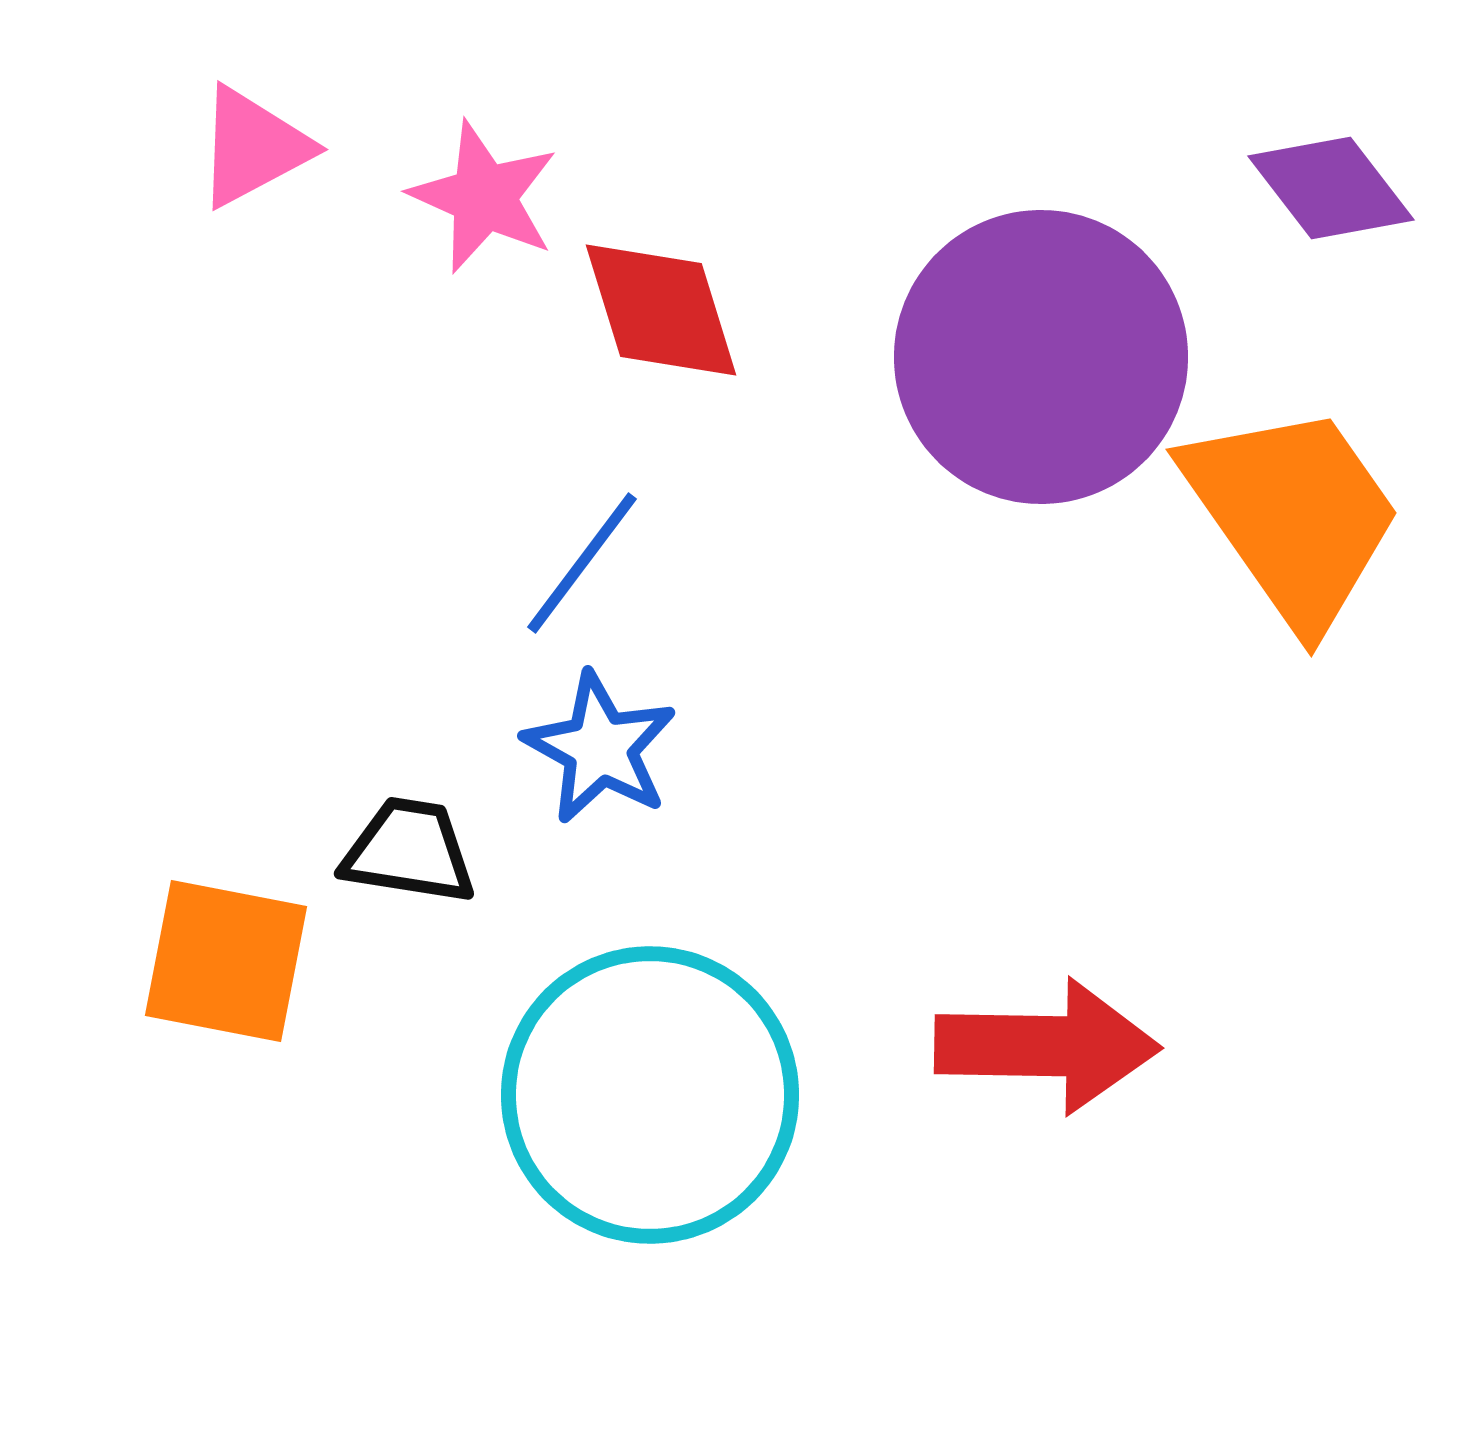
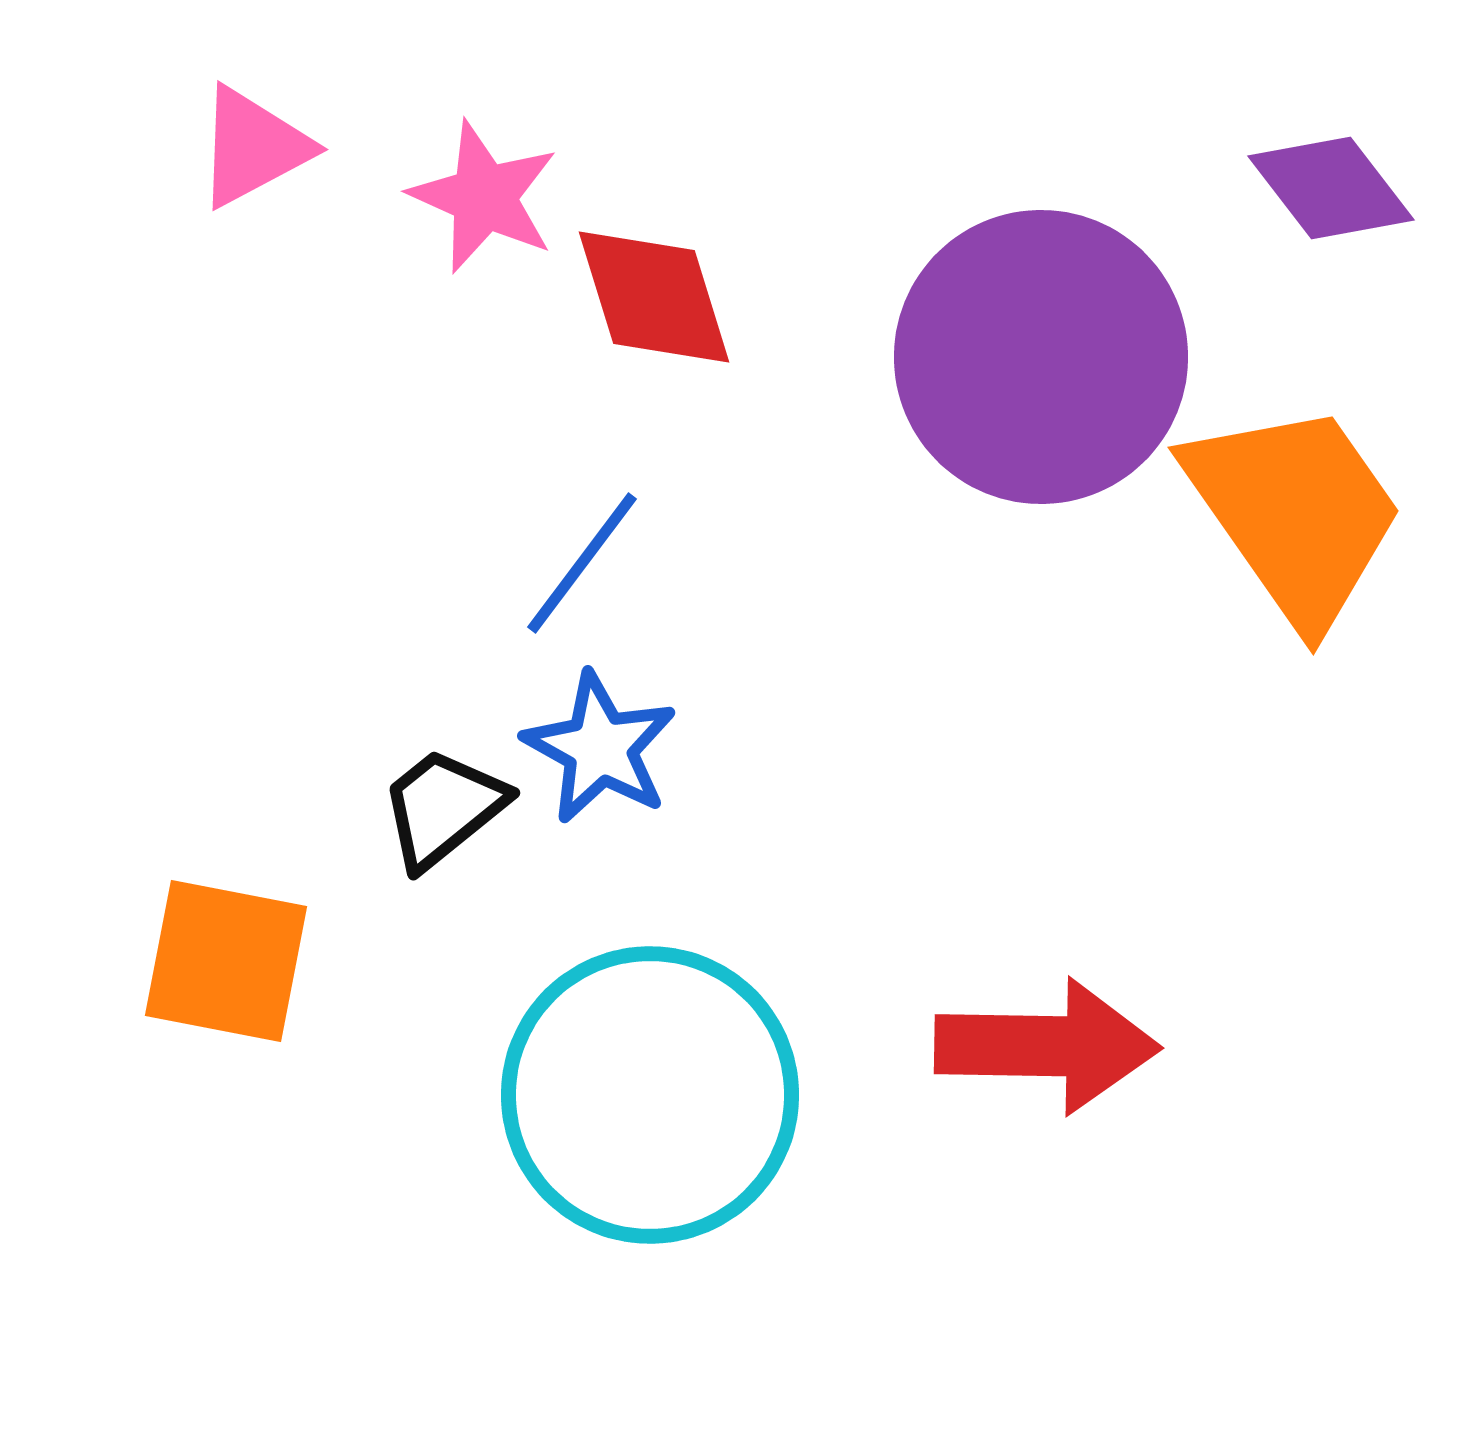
red diamond: moved 7 px left, 13 px up
orange trapezoid: moved 2 px right, 2 px up
black trapezoid: moved 34 px right, 43 px up; rotated 48 degrees counterclockwise
